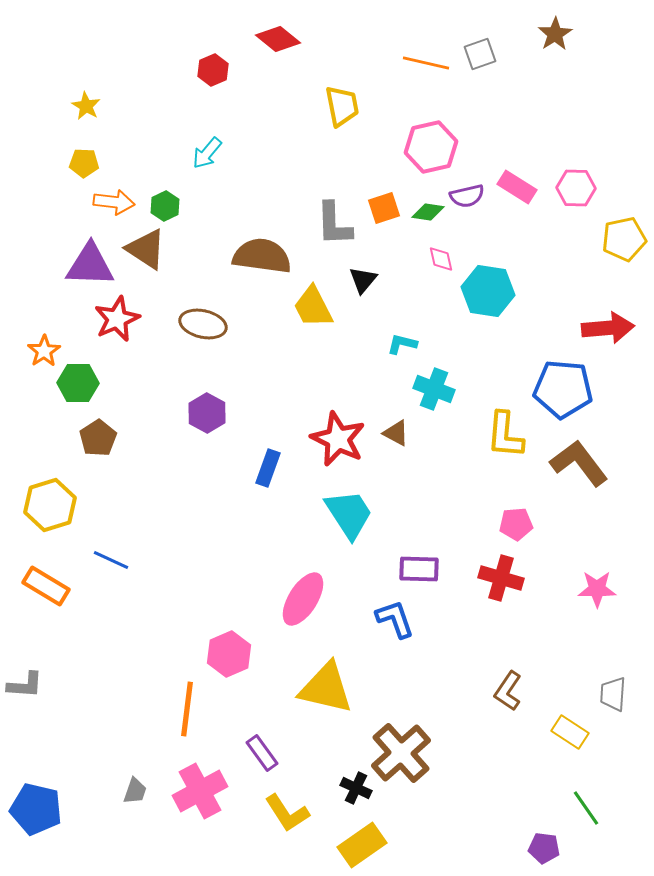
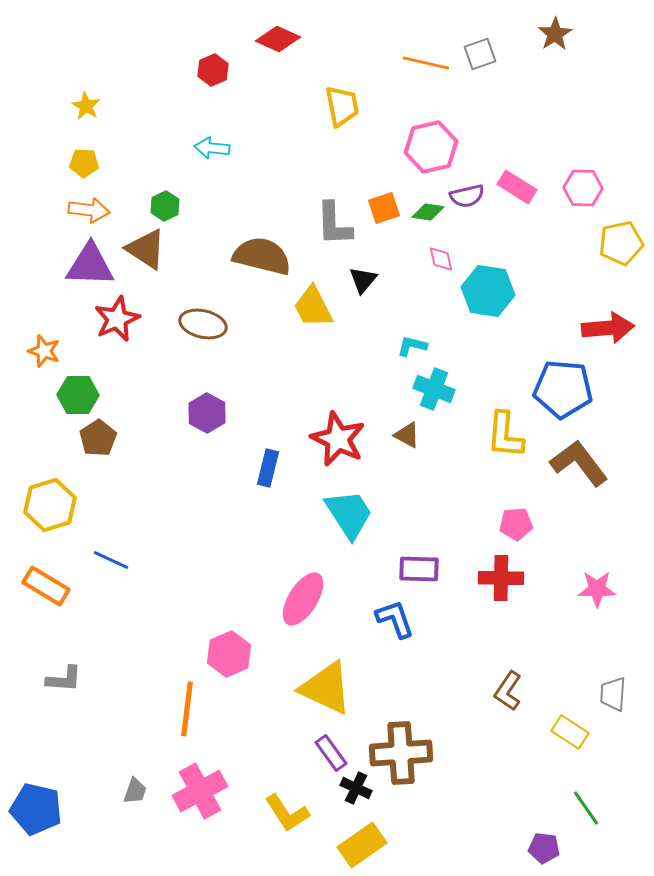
red diamond at (278, 39): rotated 15 degrees counterclockwise
cyan arrow at (207, 153): moved 5 px right, 5 px up; rotated 56 degrees clockwise
pink hexagon at (576, 188): moved 7 px right
orange arrow at (114, 202): moved 25 px left, 8 px down
yellow pentagon at (624, 239): moved 3 px left, 4 px down
brown semicircle at (262, 256): rotated 6 degrees clockwise
cyan L-shape at (402, 344): moved 10 px right, 2 px down
orange star at (44, 351): rotated 20 degrees counterclockwise
green hexagon at (78, 383): moved 12 px down
brown triangle at (396, 433): moved 11 px right, 2 px down
blue rectangle at (268, 468): rotated 6 degrees counterclockwise
red cross at (501, 578): rotated 15 degrees counterclockwise
gray L-shape at (25, 685): moved 39 px right, 6 px up
yellow triangle at (326, 688): rotated 12 degrees clockwise
purple rectangle at (262, 753): moved 69 px right
brown cross at (401, 753): rotated 38 degrees clockwise
